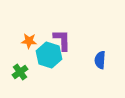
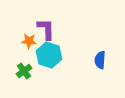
purple L-shape: moved 16 px left, 11 px up
green cross: moved 4 px right, 1 px up
